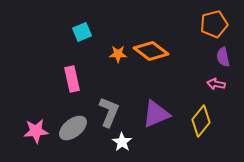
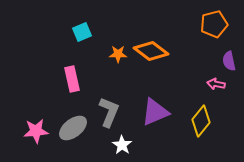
purple semicircle: moved 6 px right, 4 px down
purple triangle: moved 1 px left, 2 px up
white star: moved 3 px down
